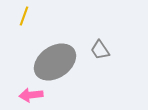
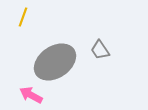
yellow line: moved 1 px left, 1 px down
pink arrow: rotated 35 degrees clockwise
